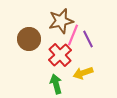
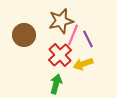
brown circle: moved 5 px left, 4 px up
yellow arrow: moved 9 px up
green arrow: rotated 30 degrees clockwise
